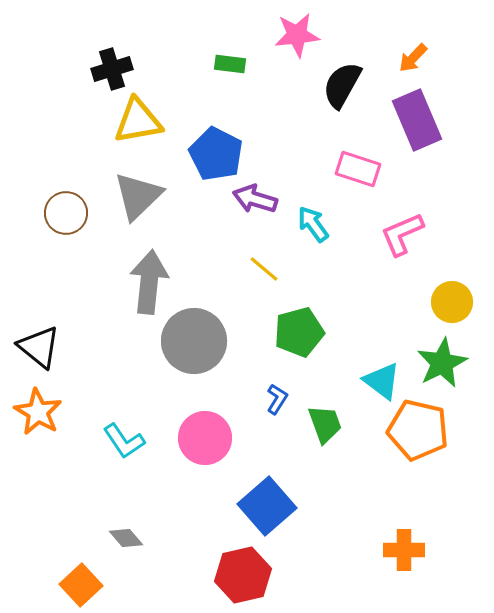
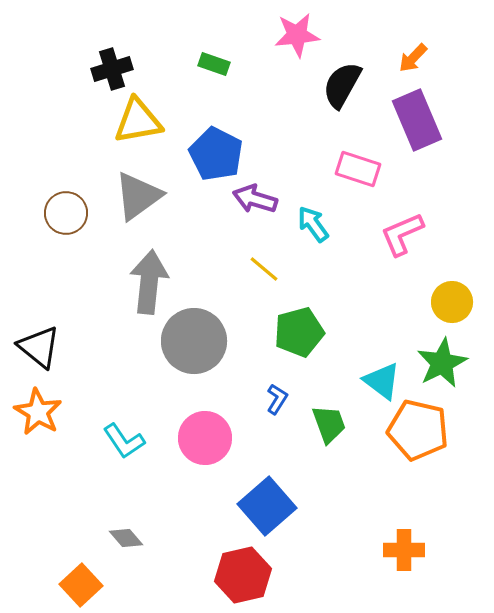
green rectangle: moved 16 px left; rotated 12 degrees clockwise
gray triangle: rotated 8 degrees clockwise
green trapezoid: moved 4 px right
